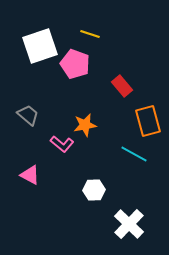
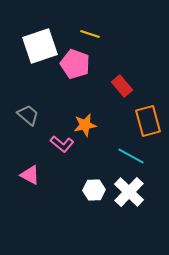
cyan line: moved 3 px left, 2 px down
white cross: moved 32 px up
